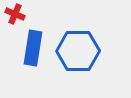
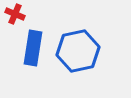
blue hexagon: rotated 12 degrees counterclockwise
